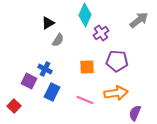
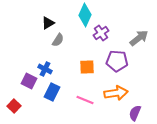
gray arrow: moved 18 px down
